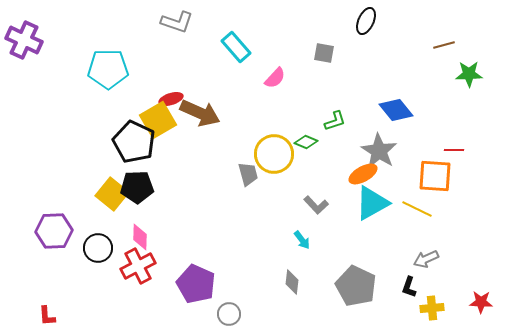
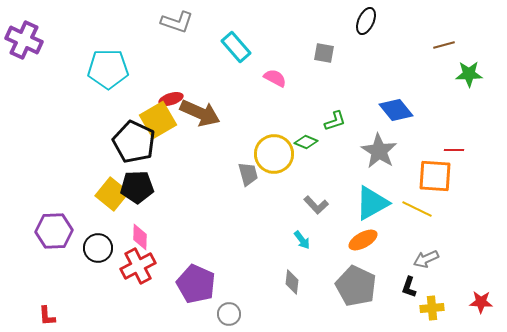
pink semicircle at (275, 78): rotated 105 degrees counterclockwise
orange ellipse at (363, 174): moved 66 px down
